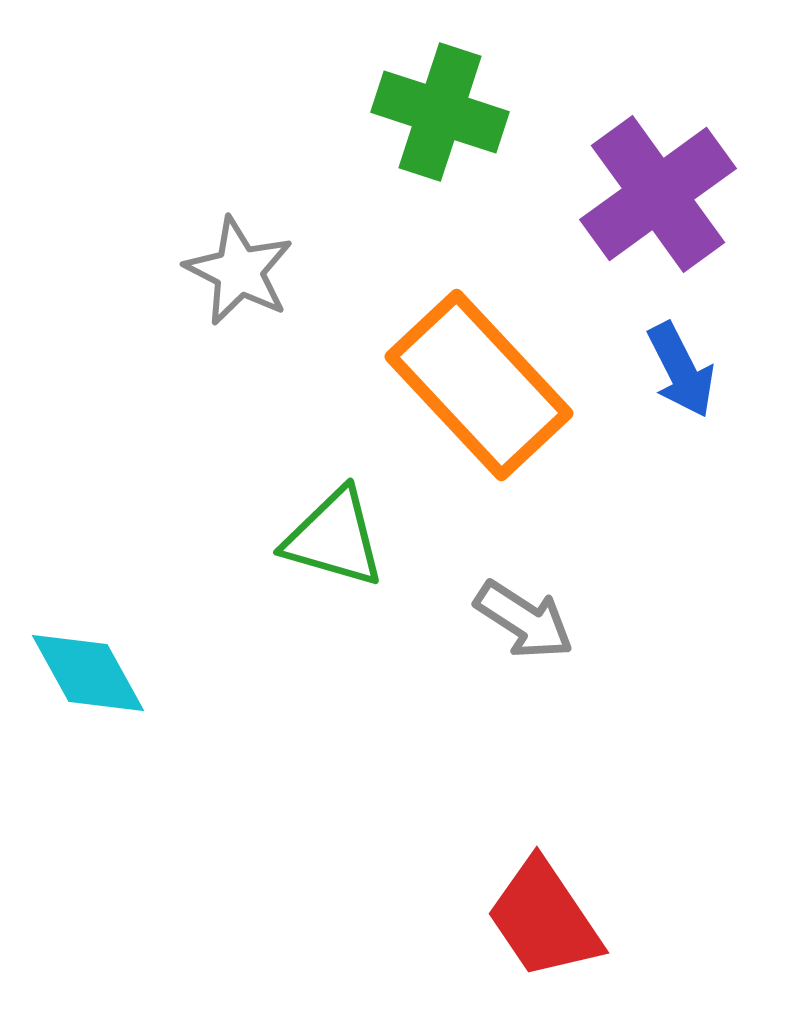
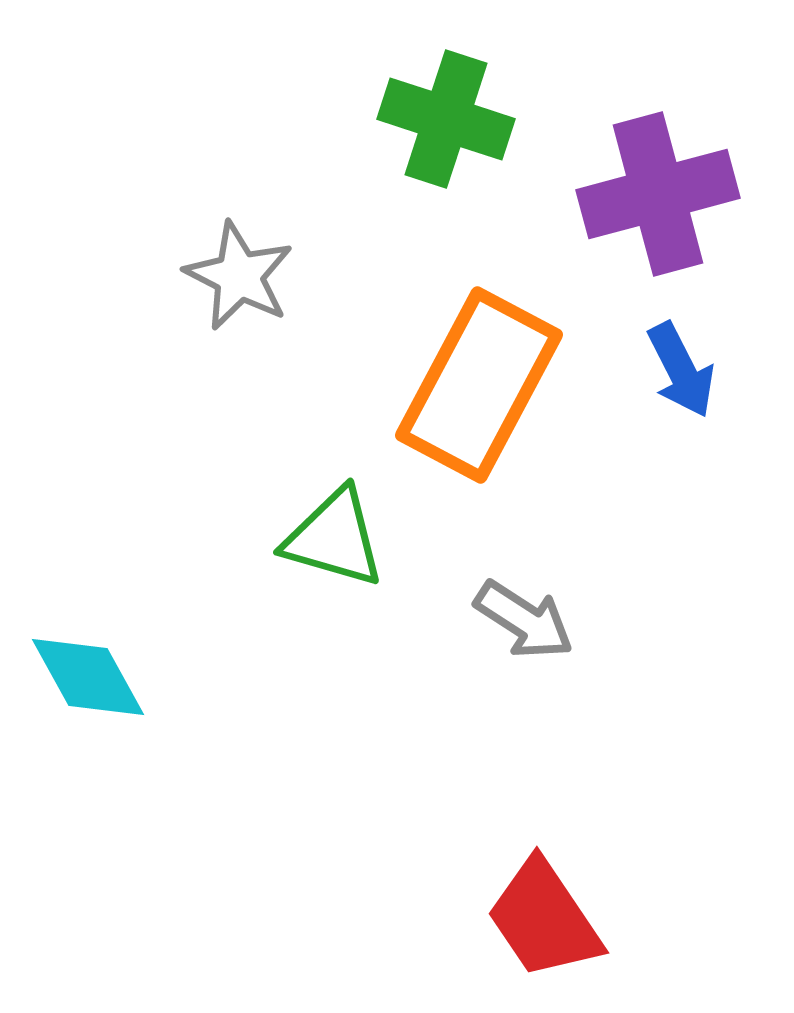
green cross: moved 6 px right, 7 px down
purple cross: rotated 21 degrees clockwise
gray star: moved 5 px down
orange rectangle: rotated 71 degrees clockwise
cyan diamond: moved 4 px down
